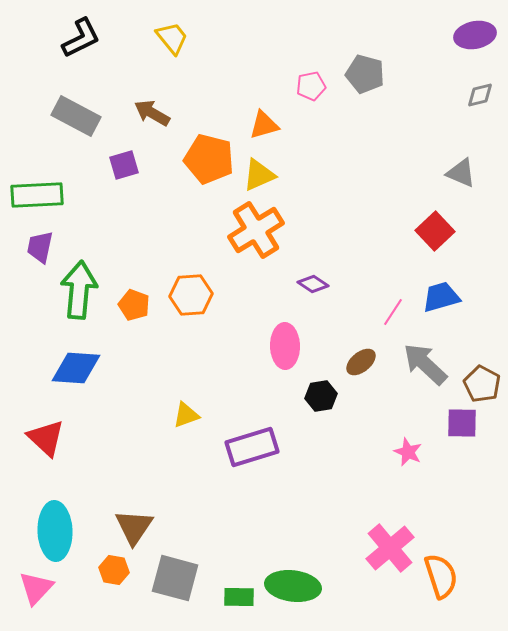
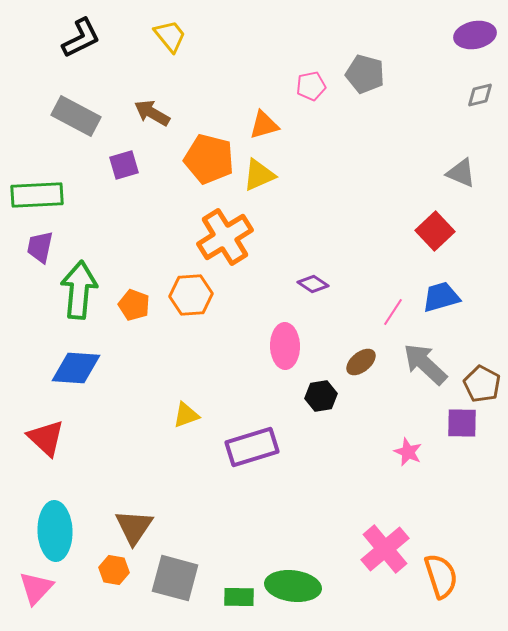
yellow trapezoid at (172, 38): moved 2 px left, 2 px up
orange cross at (256, 230): moved 31 px left, 7 px down
pink cross at (390, 548): moved 5 px left, 1 px down
